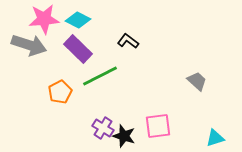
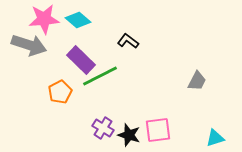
cyan diamond: rotated 15 degrees clockwise
purple rectangle: moved 3 px right, 11 px down
gray trapezoid: rotated 75 degrees clockwise
pink square: moved 4 px down
black star: moved 5 px right, 1 px up
